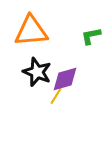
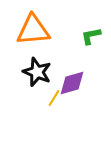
orange triangle: moved 2 px right, 1 px up
purple diamond: moved 7 px right, 4 px down
yellow line: moved 2 px left, 2 px down
